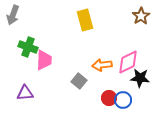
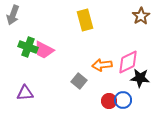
pink trapezoid: moved 10 px up; rotated 115 degrees clockwise
red circle: moved 3 px down
